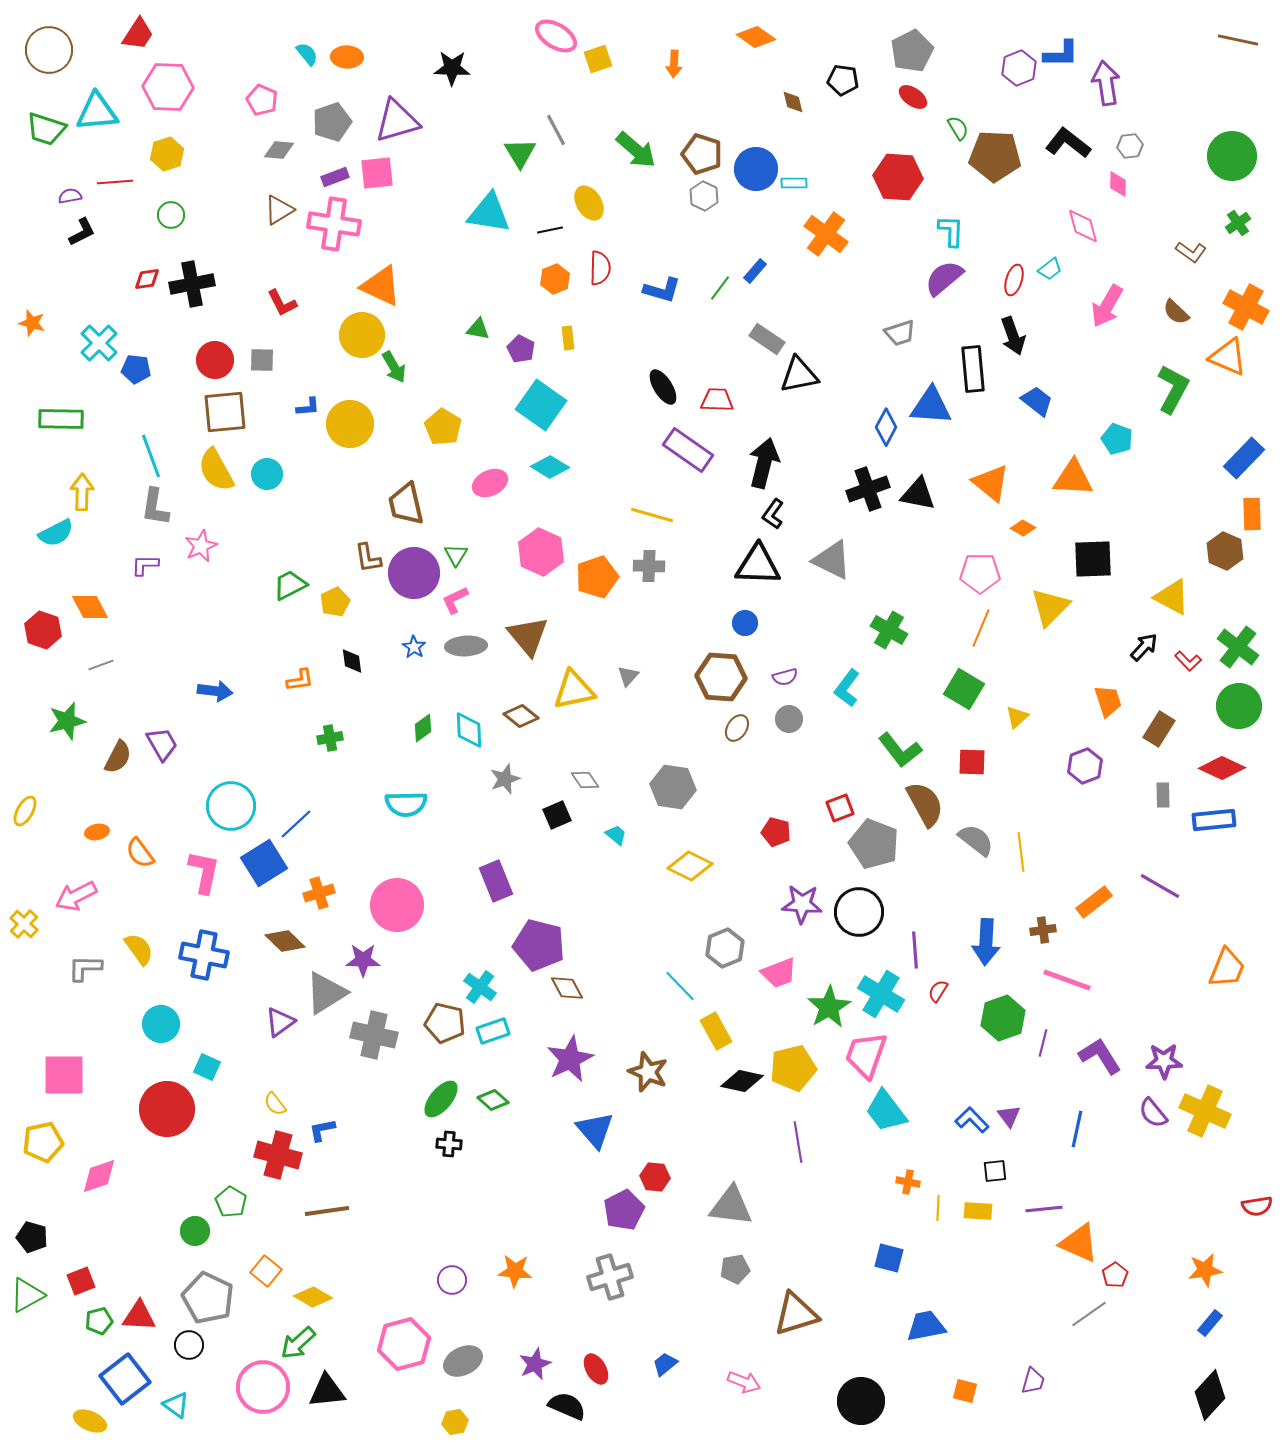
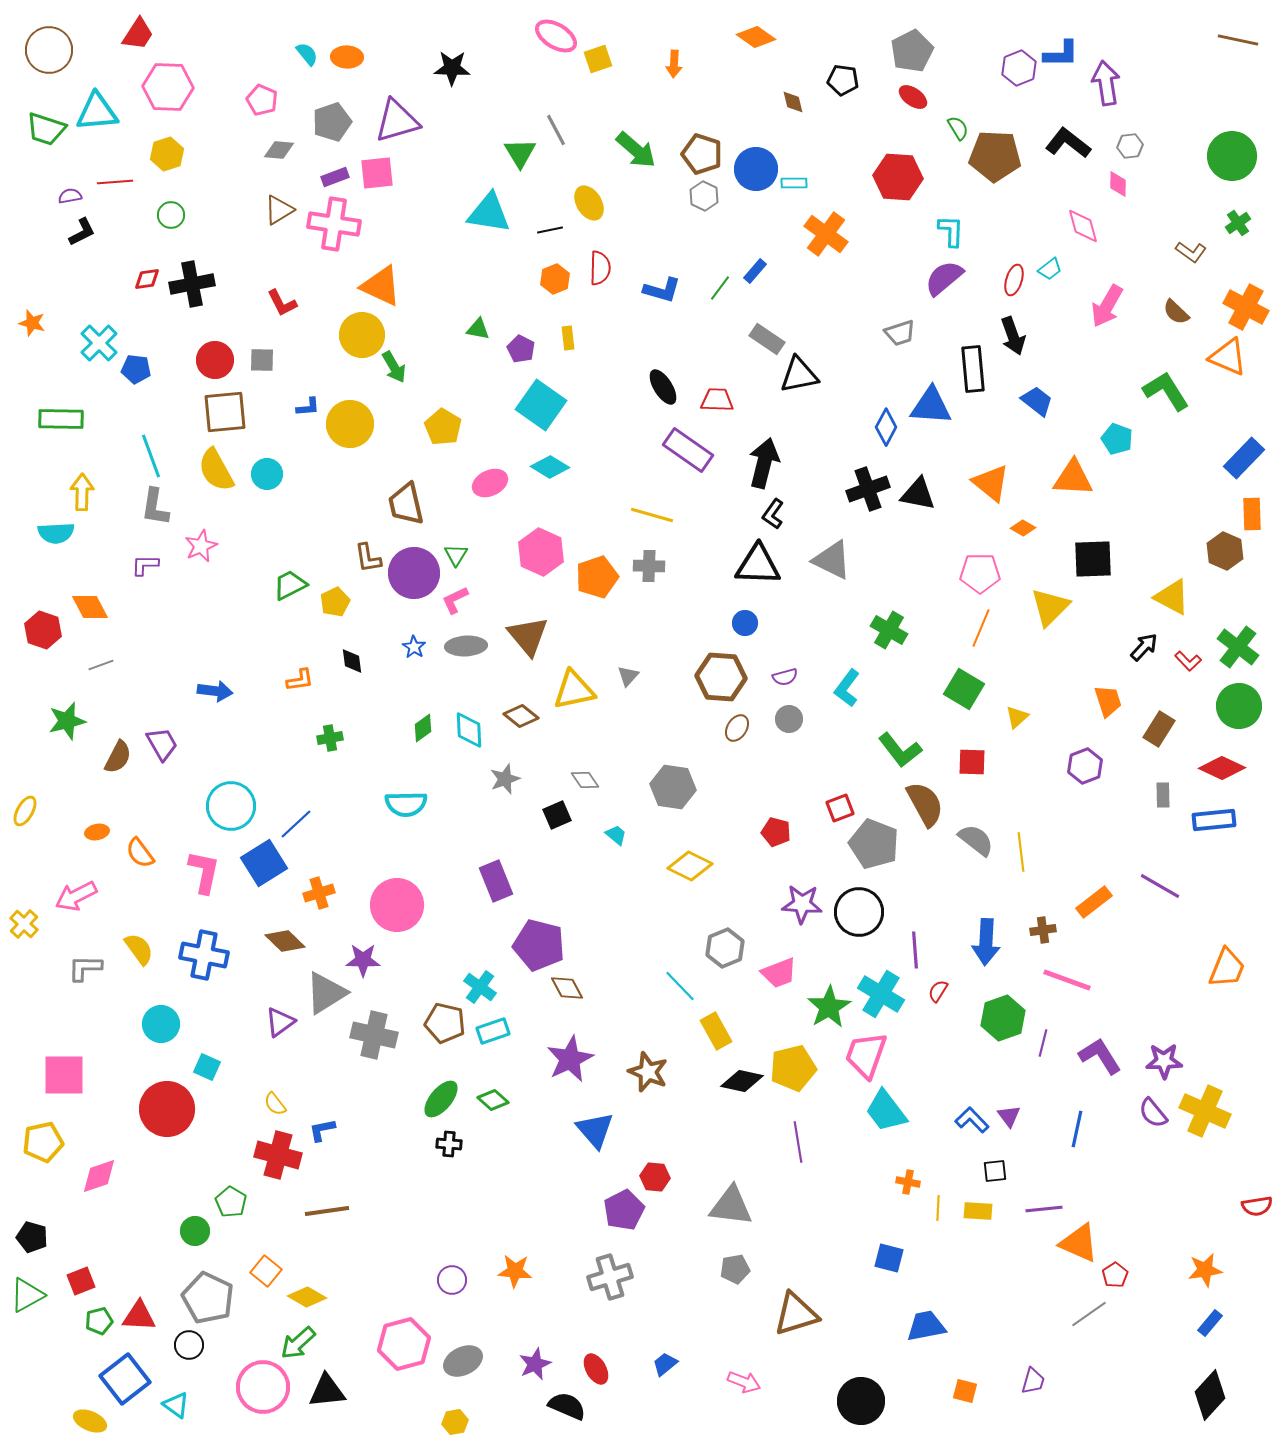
green L-shape at (1173, 389): moved 7 px left, 2 px down; rotated 60 degrees counterclockwise
cyan semicircle at (56, 533): rotated 24 degrees clockwise
yellow diamond at (313, 1297): moved 6 px left
